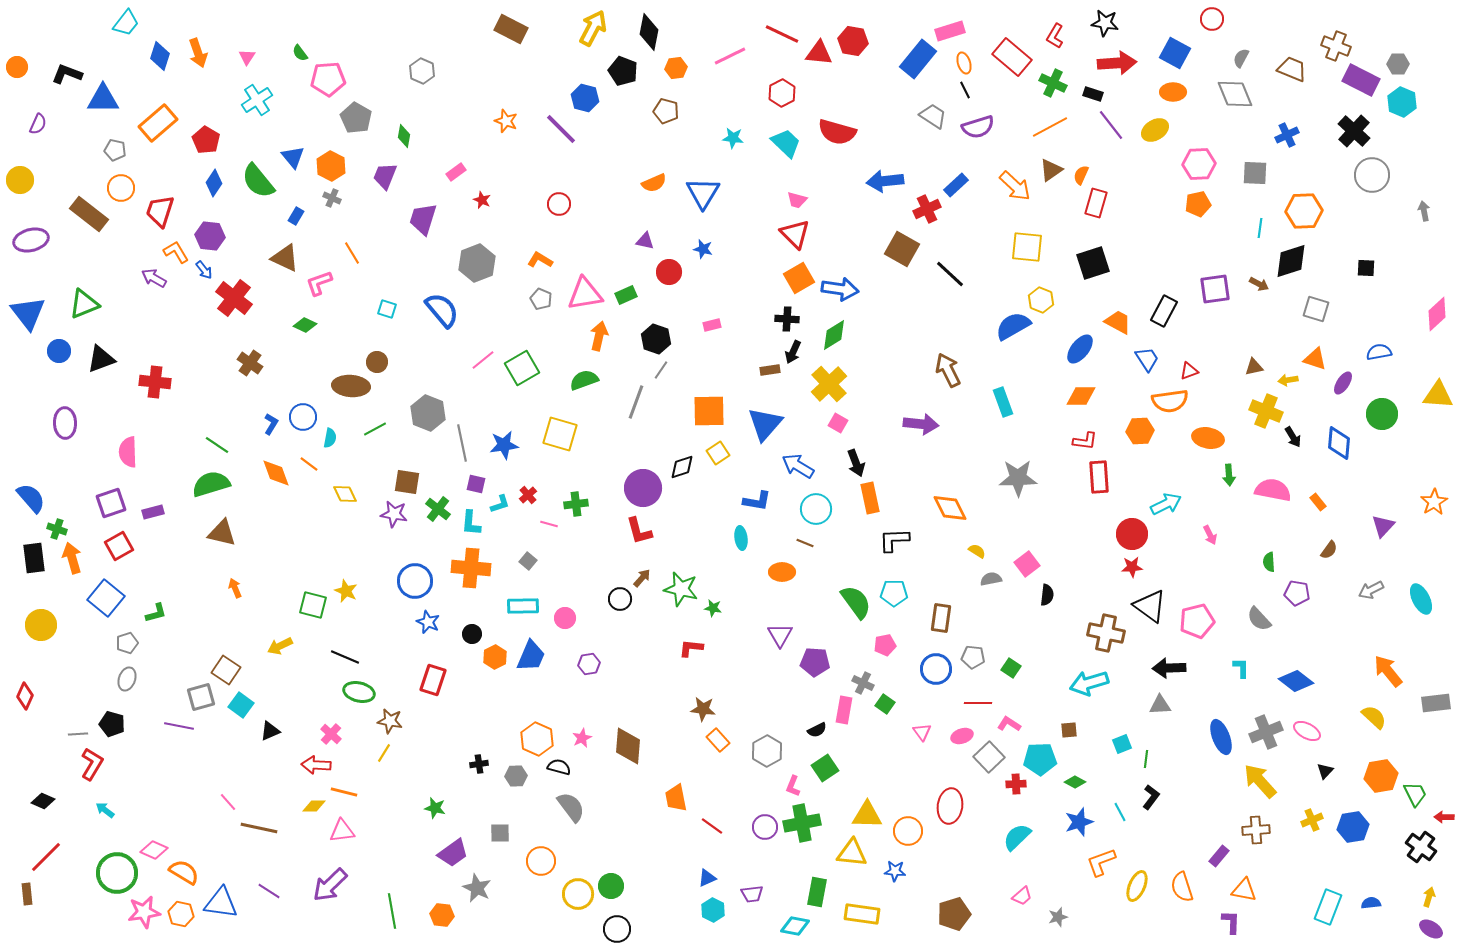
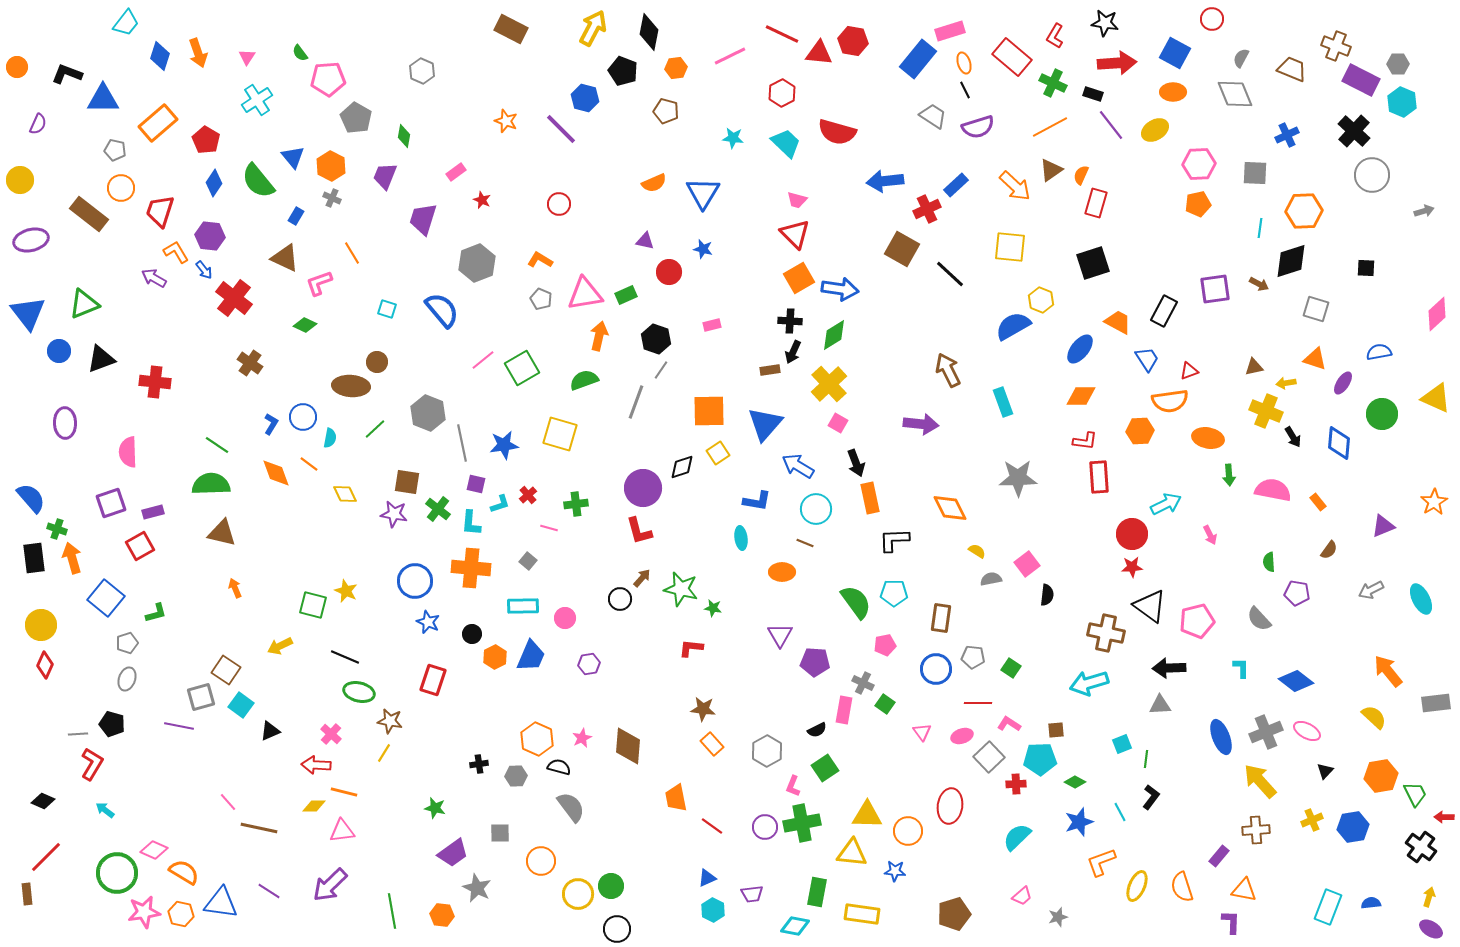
gray arrow at (1424, 211): rotated 84 degrees clockwise
yellow square at (1027, 247): moved 17 px left
black cross at (787, 319): moved 3 px right, 2 px down
yellow arrow at (1288, 380): moved 2 px left, 3 px down
yellow triangle at (1438, 395): moved 2 px left, 3 px down; rotated 20 degrees clockwise
green line at (375, 429): rotated 15 degrees counterclockwise
green semicircle at (211, 484): rotated 15 degrees clockwise
pink line at (549, 524): moved 4 px down
purple triangle at (1383, 526): rotated 25 degrees clockwise
red square at (119, 546): moved 21 px right
red diamond at (25, 696): moved 20 px right, 31 px up
brown square at (1069, 730): moved 13 px left
orange rectangle at (718, 740): moved 6 px left, 4 px down
